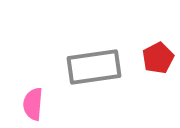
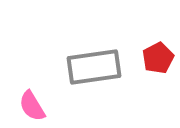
pink semicircle: moved 1 px left, 2 px down; rotated 36 degrees counterclockwise
